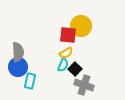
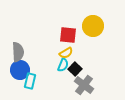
yellow circle: moved 12 px right
blue circle: moved 2 px right, 3 px down
gray cross: rotated 18 degrees clockwise
